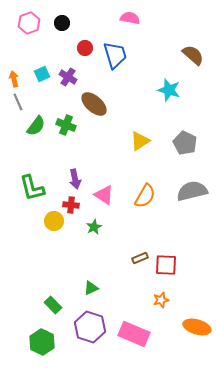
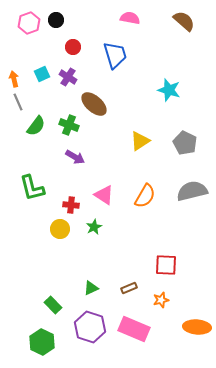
black circle: moved 6 px left, 3 px up
red circle: moved 12 px left, 1 px up
brown semicircle: moved 9 px left, 34 px up
green cross: moved 3 px right
purple arrow: moved 22 px up; rotated 48 degrees counterclockwise
yellow circle: moved 6 px right, 8 px down
brown rectangle: moved 11 px left, 30 px down
orange ellipse: rotated 12 degrees counterclockwise
pink rectangle: moved 5 px up
